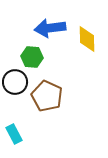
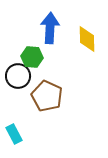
blue arrow: rotated 100 degrees clockwise
black circle: moved 3 px right, 6 px up
